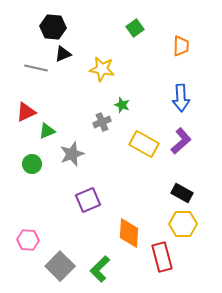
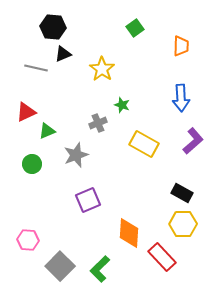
yellow star: rotated 25 degrees clockwise
gray cross: moved 4 px left, 1 px down
purple L-shape: moved 12 px right
gray star: moved 4 px right, 1 px down
red rectangle: rotated 28 degrees counterclockwise
